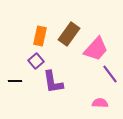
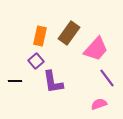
brown rectangle: moved 1 px up
purple line: moved 3 px left, 4 px down
pink semicircle: moved 1 px left, 1 px down; rotated 21 degrees counterclockwise
